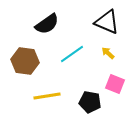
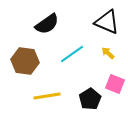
black pentagon: moved 3 px up; rotated 30 degrees clockwise
